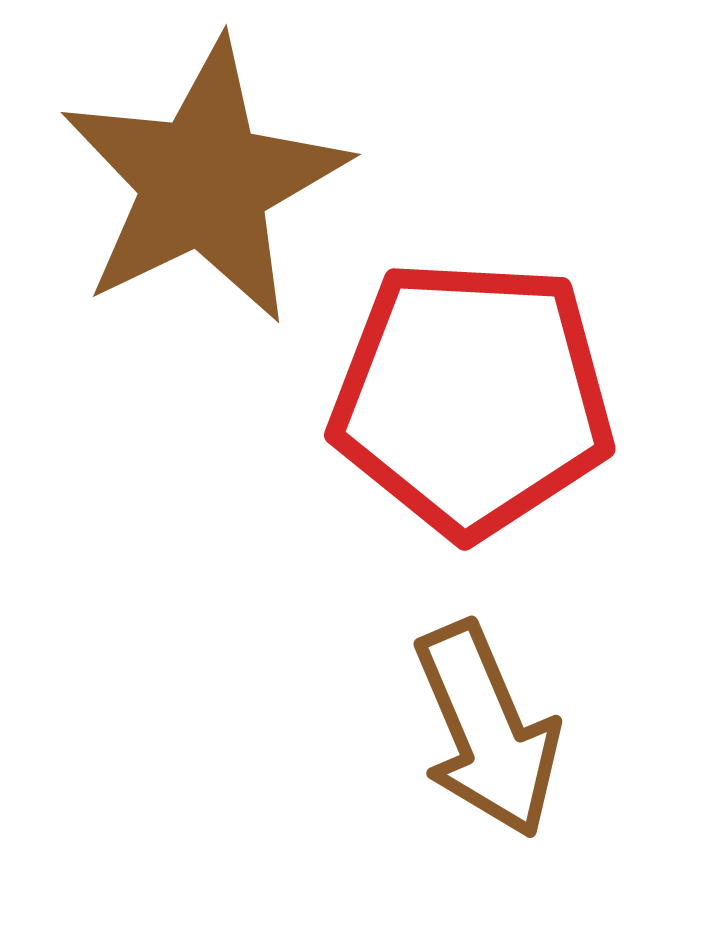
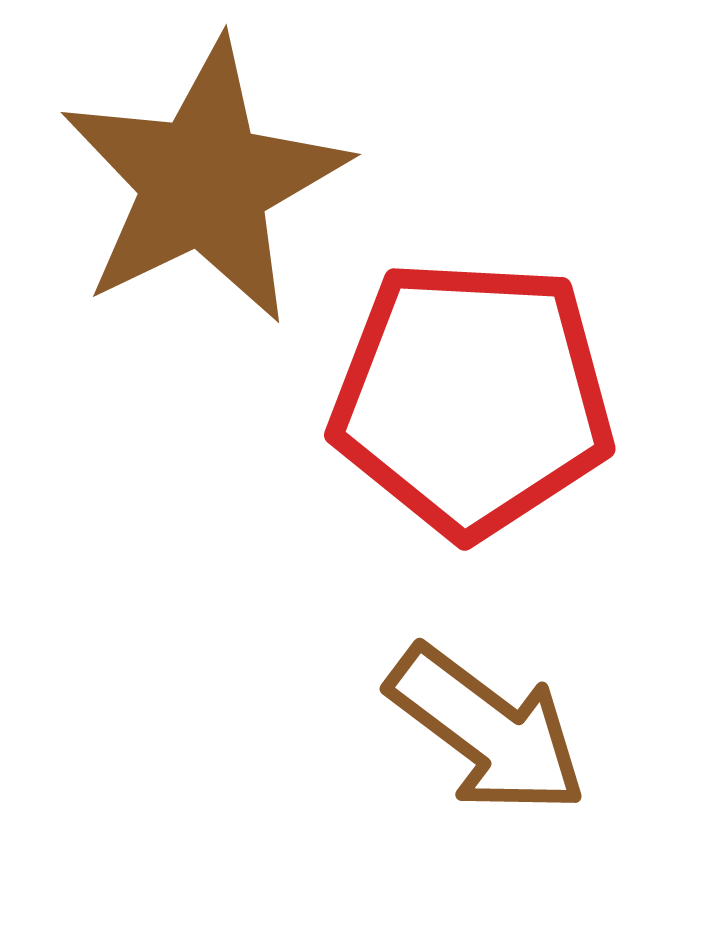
brown arrow: rotated 30 degrees counterclockwise
